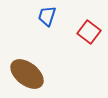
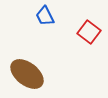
blue trapezoid: moved 2 px left; rotated 45 degrees counterclockwise
